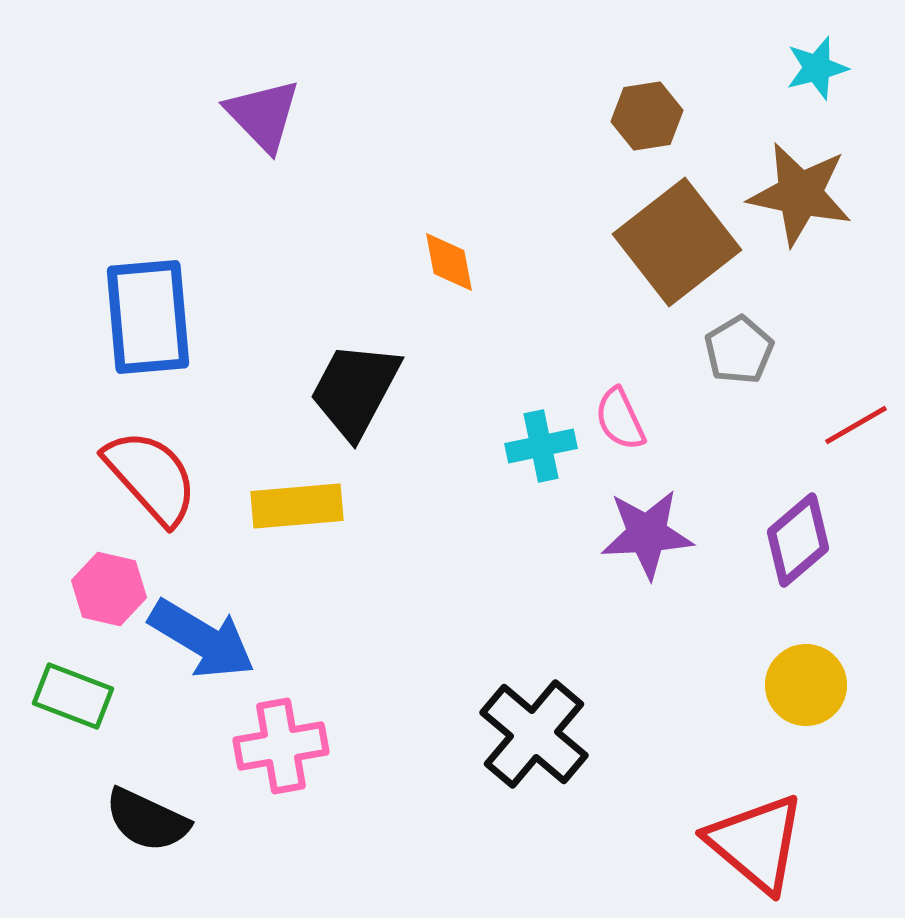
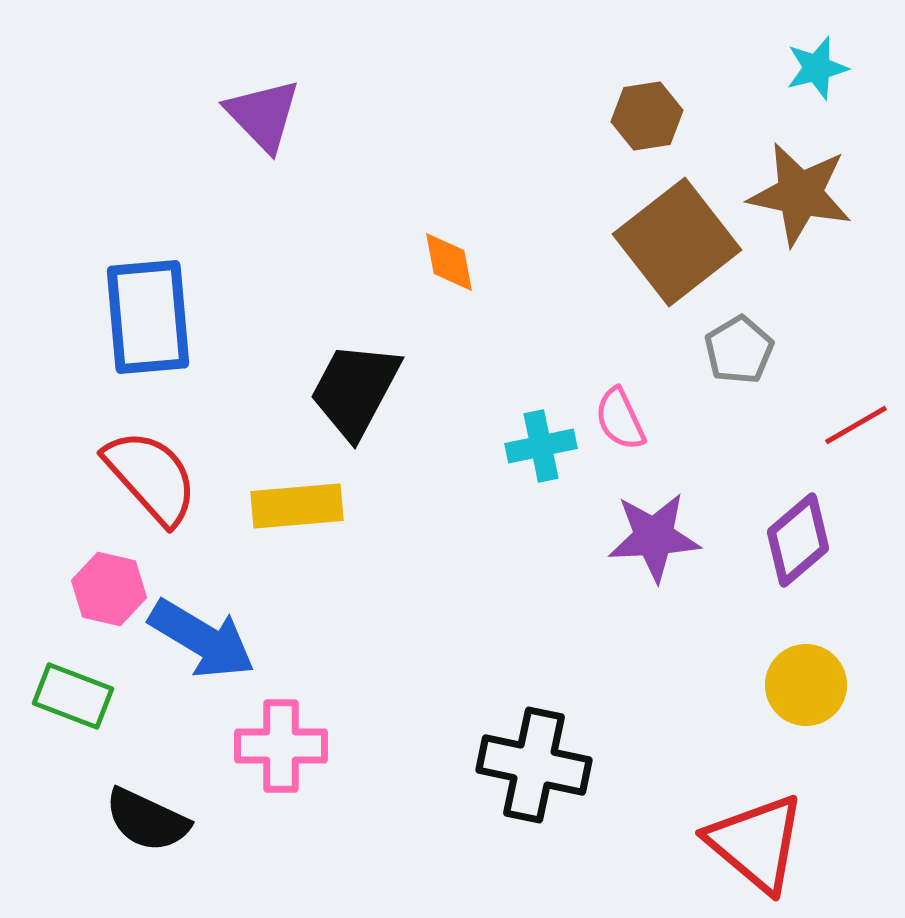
purple star: moved 7 px right, 3 px down
black cross: moved 31 px down; rotated 28 degrees counterclockwise
pink cross: rotated 10 degrees clockwise
